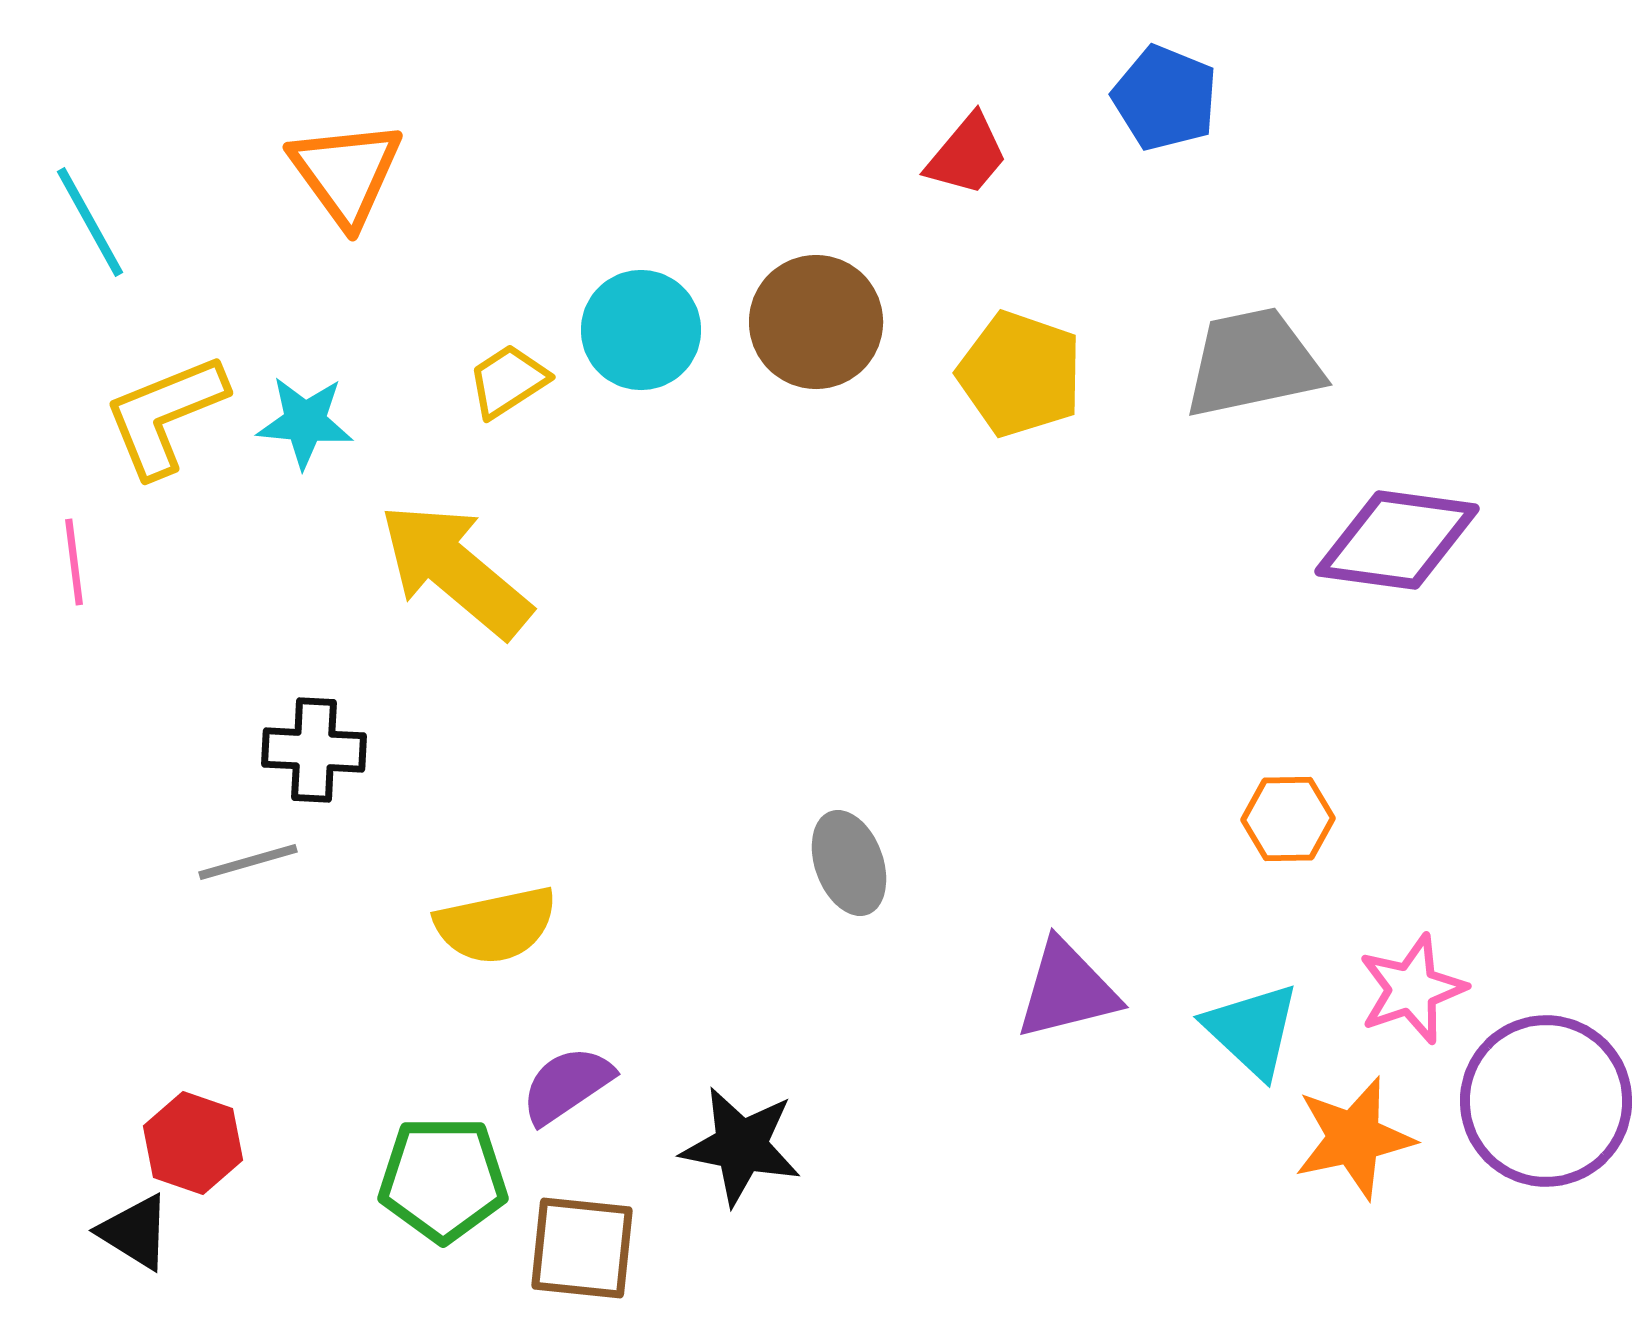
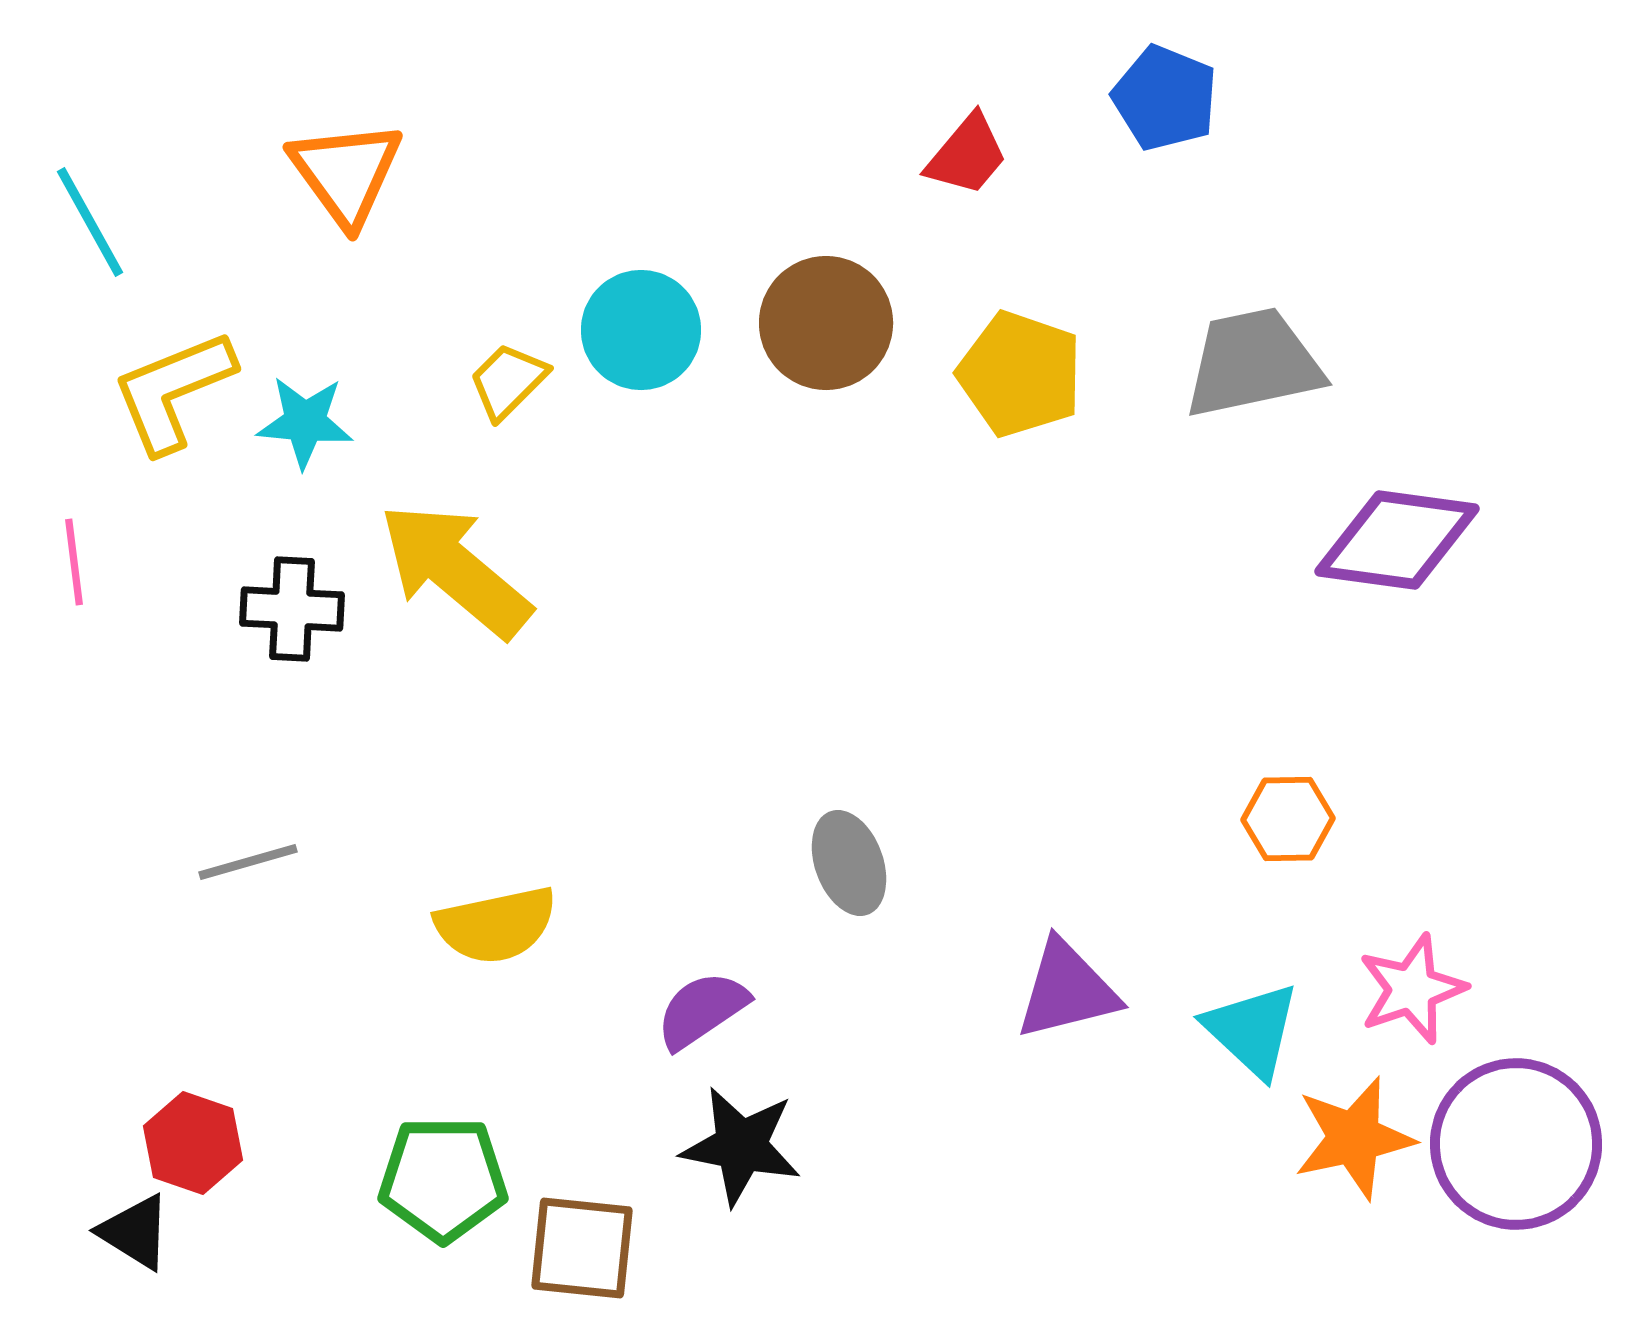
brown circle: moved 10 px right, 1 px down
yellow trapezoid: rotated 12 degrees counterclockwise
yellow L-shape: moved 8 px right, 24 px up
black cross: moved 22 px left, 141 px up
purple semicircle: moved 135 px right, 75 px up
purple circle: moved 30 px left, 43 px down
